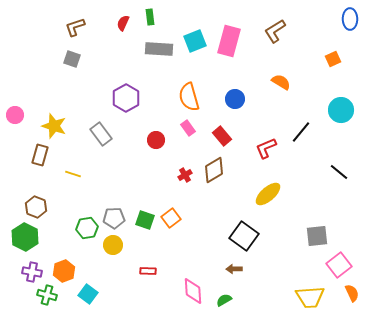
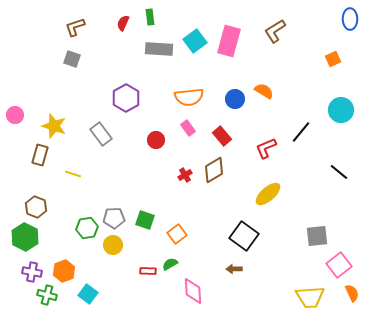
cyan square at (195, 41): rotated 15 degrees counterclockwise
orange semicircle at (281, 82): moved 17 px left, 9 px down
orange semicircle at (189, 97): rotated 80 degrees counterclockwise
orange square at (171, 218): moved 6 px right, 16 px down
green semicircle at (224, 300): moved 54 px left, 36 px up
